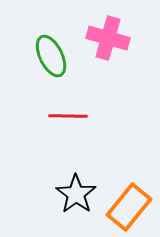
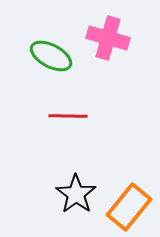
green ellipse: rotated 36 degrees counterclockwise
